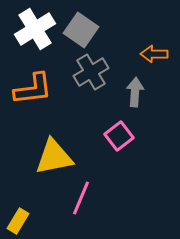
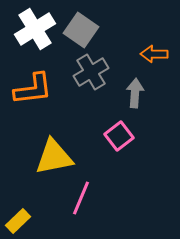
gray arrow: moved 1 px down
yellow rectangle: rotated 15 degrees clockwise
